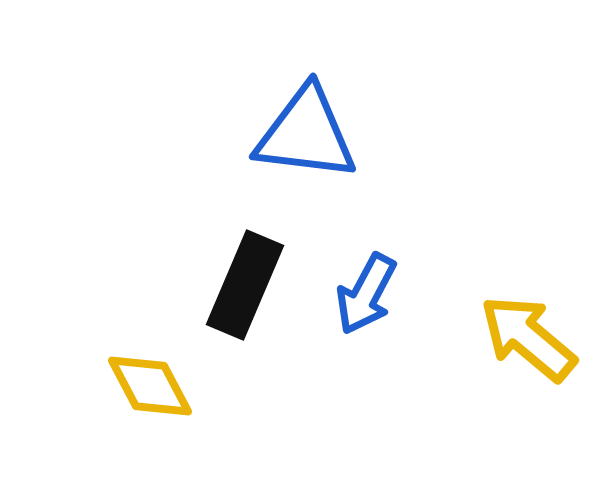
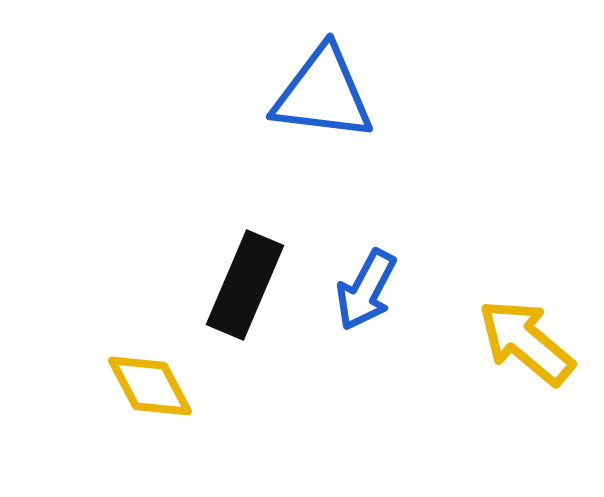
blue triangle: moved 17 px right, 40 px up
blue arrow: moved 4 px up
yellow arrow: moved 2 px left, 4 px down
